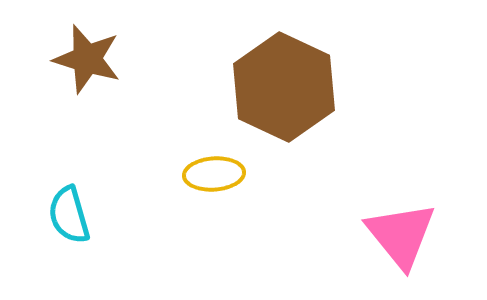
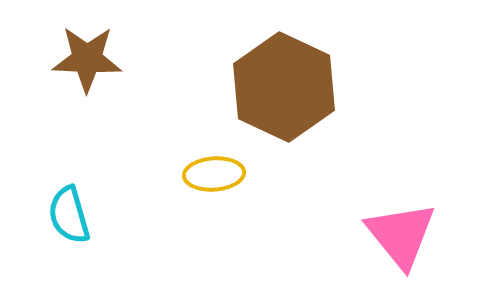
brown star: rotated 14 degrees counterclockwise
